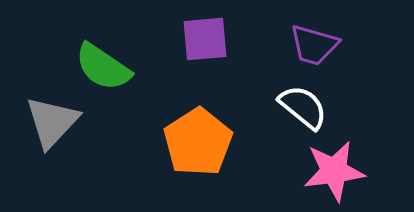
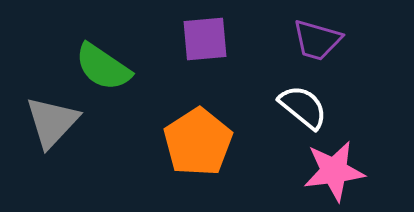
purple trapezoid: moved 3 px right, 5 px up
